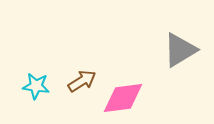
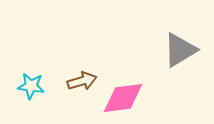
brown arrow: rotated 16 degrees clockwise
cyan star: moved 5 px left
